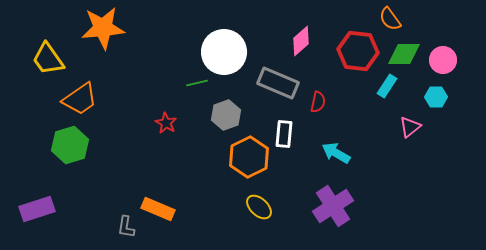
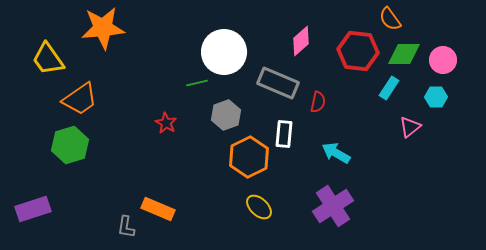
cyan rectangle: moved 2 px right, 2 px down
purple rectangle: moved 4 px left
